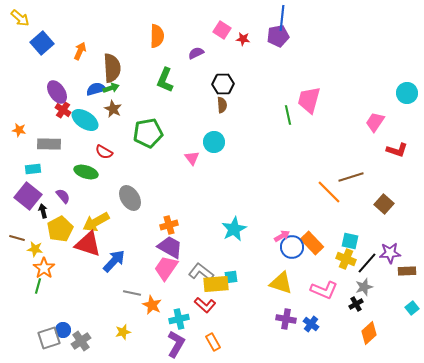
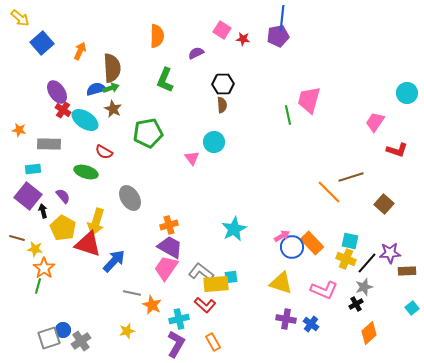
yellow arrow at (96, 222): rotated 44 degrees counterclockwise
yellow pentagon at (60, 229): moved 3 px right, 1 px up; rotated 15 degrees counterclockwise
yellow star at (123, 332): moved 4 px right, 1 px up
